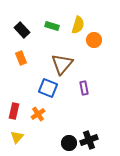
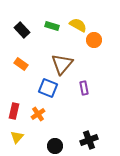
yellow semicircle: rotated 78 degrees counterclockwise
orange rectangle: moved 6 px down; rotated 32 degrees counterclockwise
black circle: moved 14 px left, 3 px down
